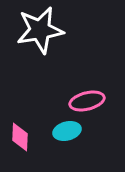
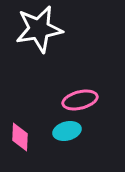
white star: moved 1 px left, 1 px up
pink ellipse: moved 7 px left, 1 px up
